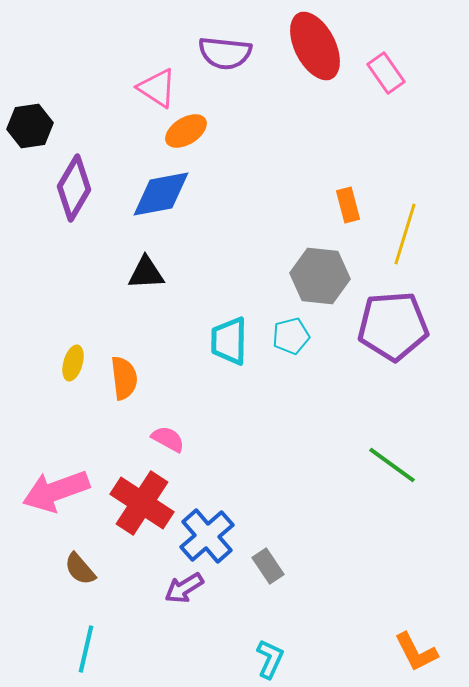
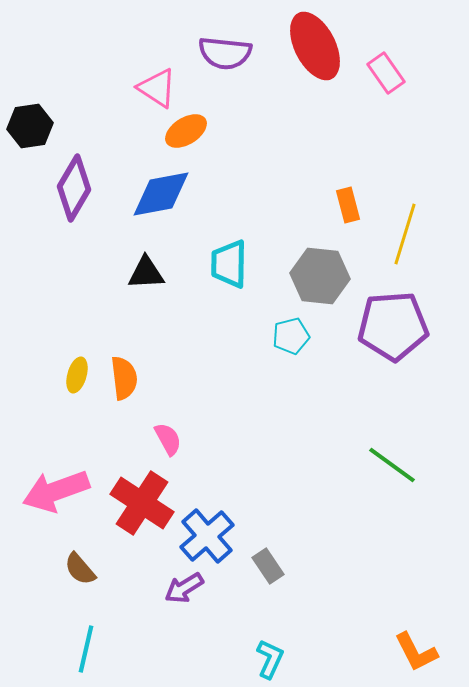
cyan trapezoid: moved 77 px up
yellow ellipse: moved 4 px right, 12 px down
pink semicircle: rotated 32 degrees clockwise
